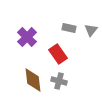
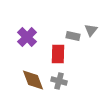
gray rectangle: moved 4 px right, 8 px down
red rectangle: rotated 36 degrees clockwise
brown diamond: rotated 15 degrees counterclockwise
